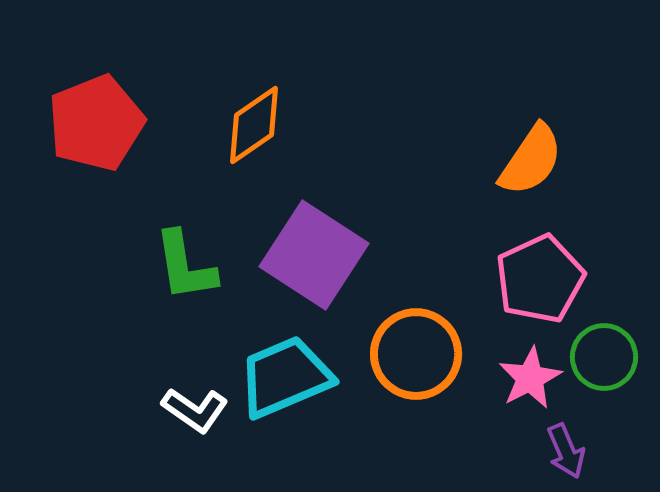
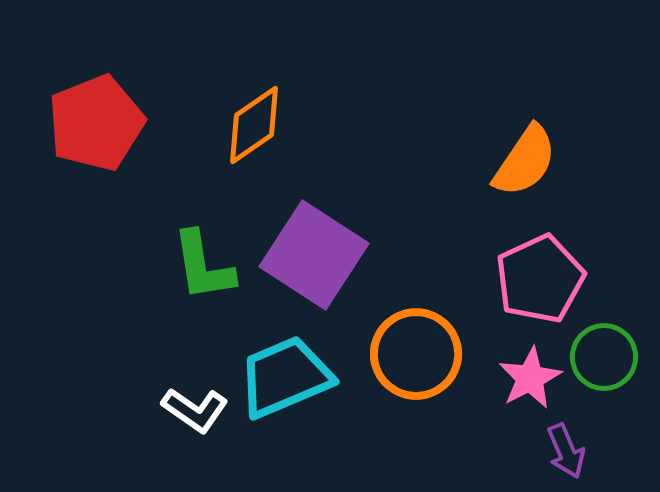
orange semicircle: moved 6 px left, 1 px down
green L-shape: moved 18 px right
